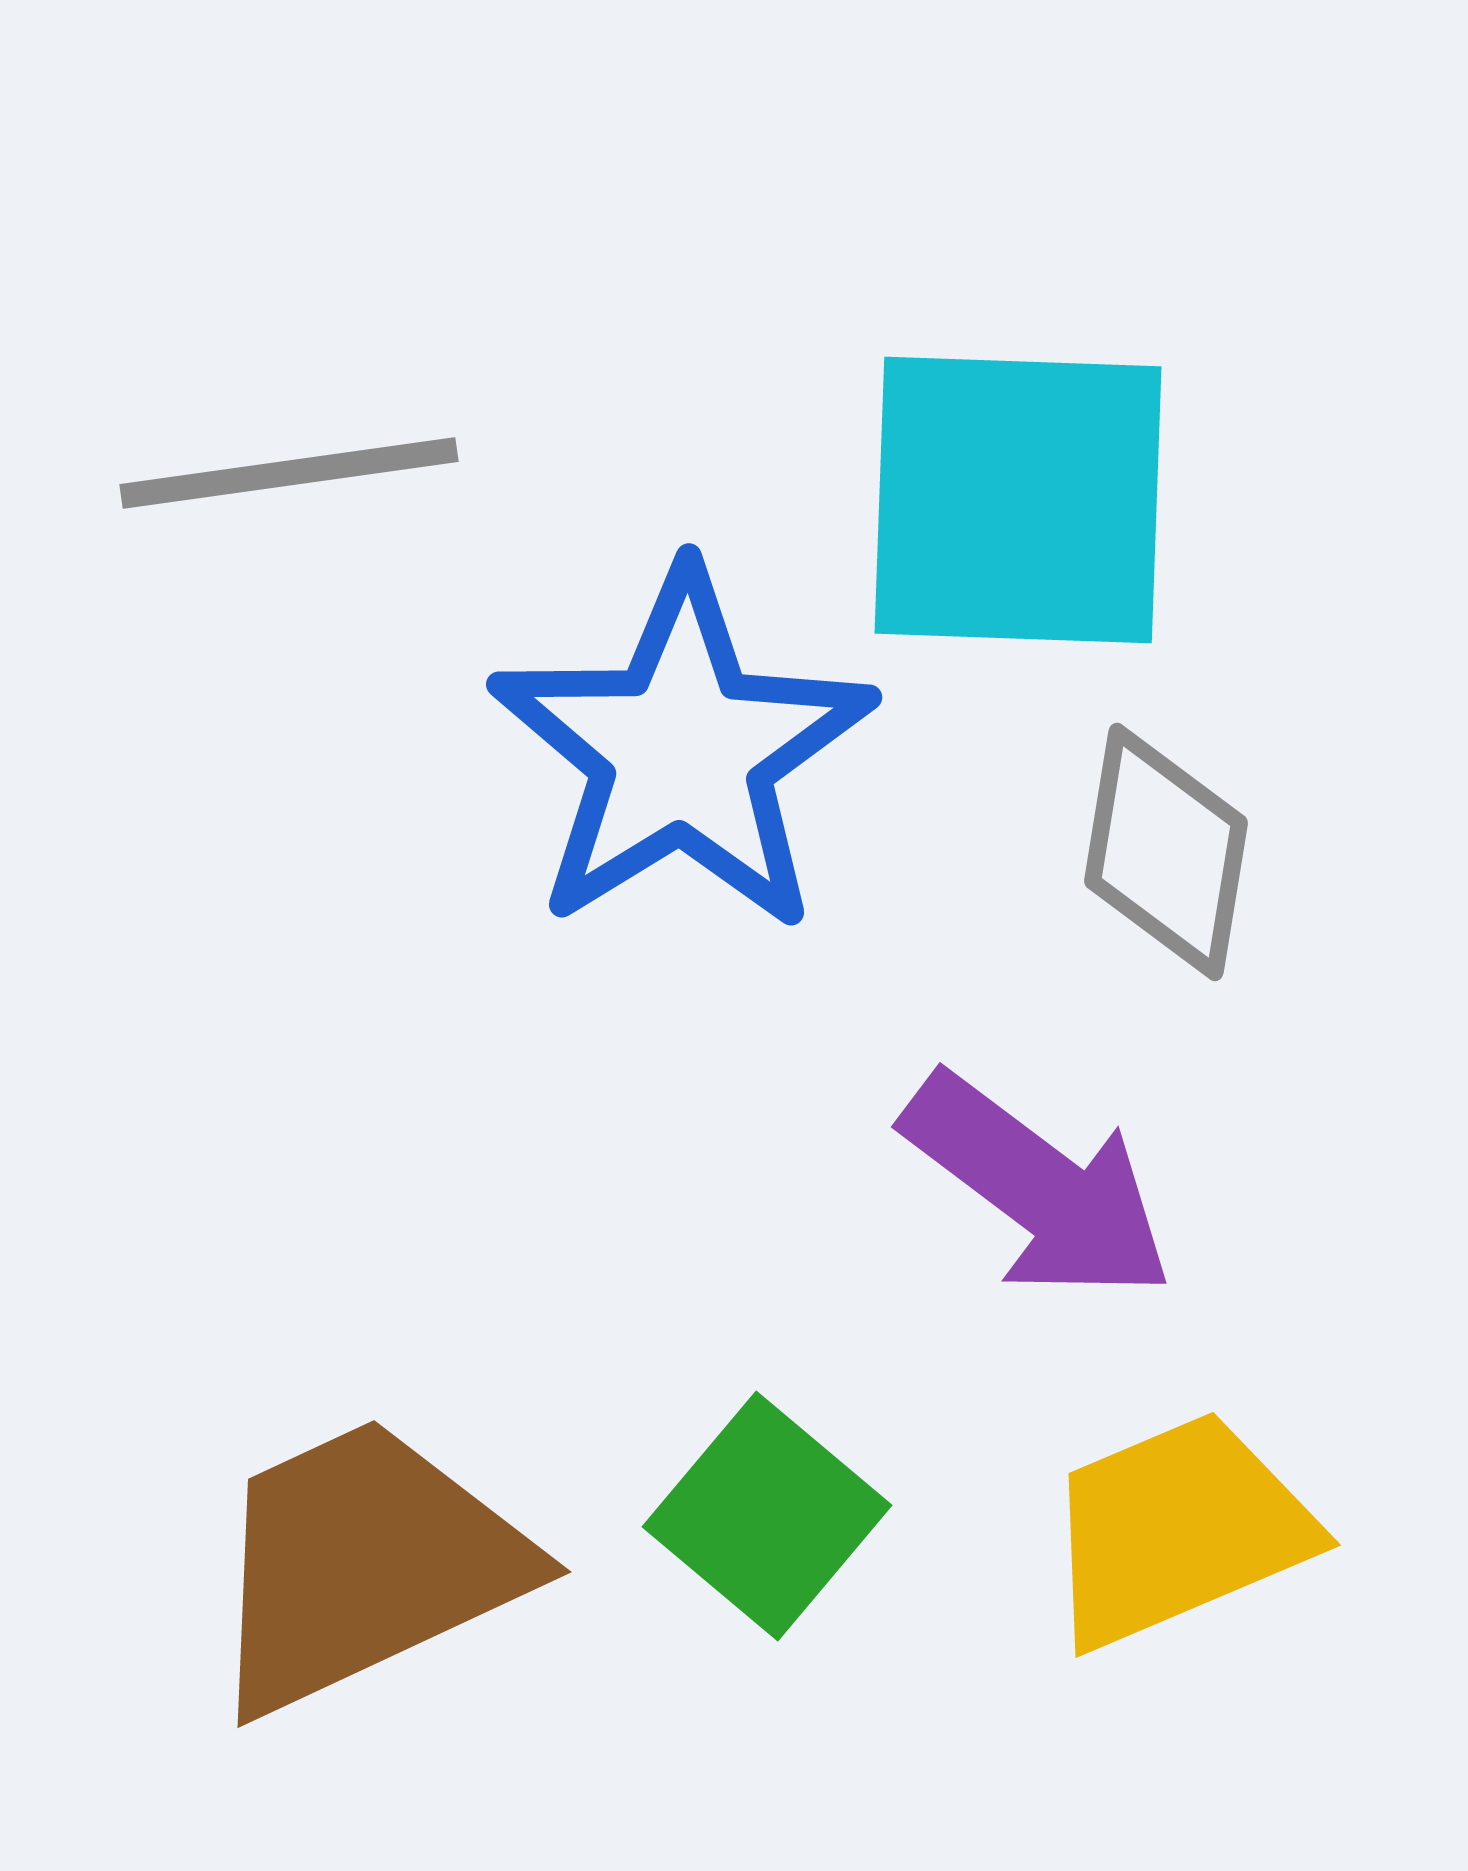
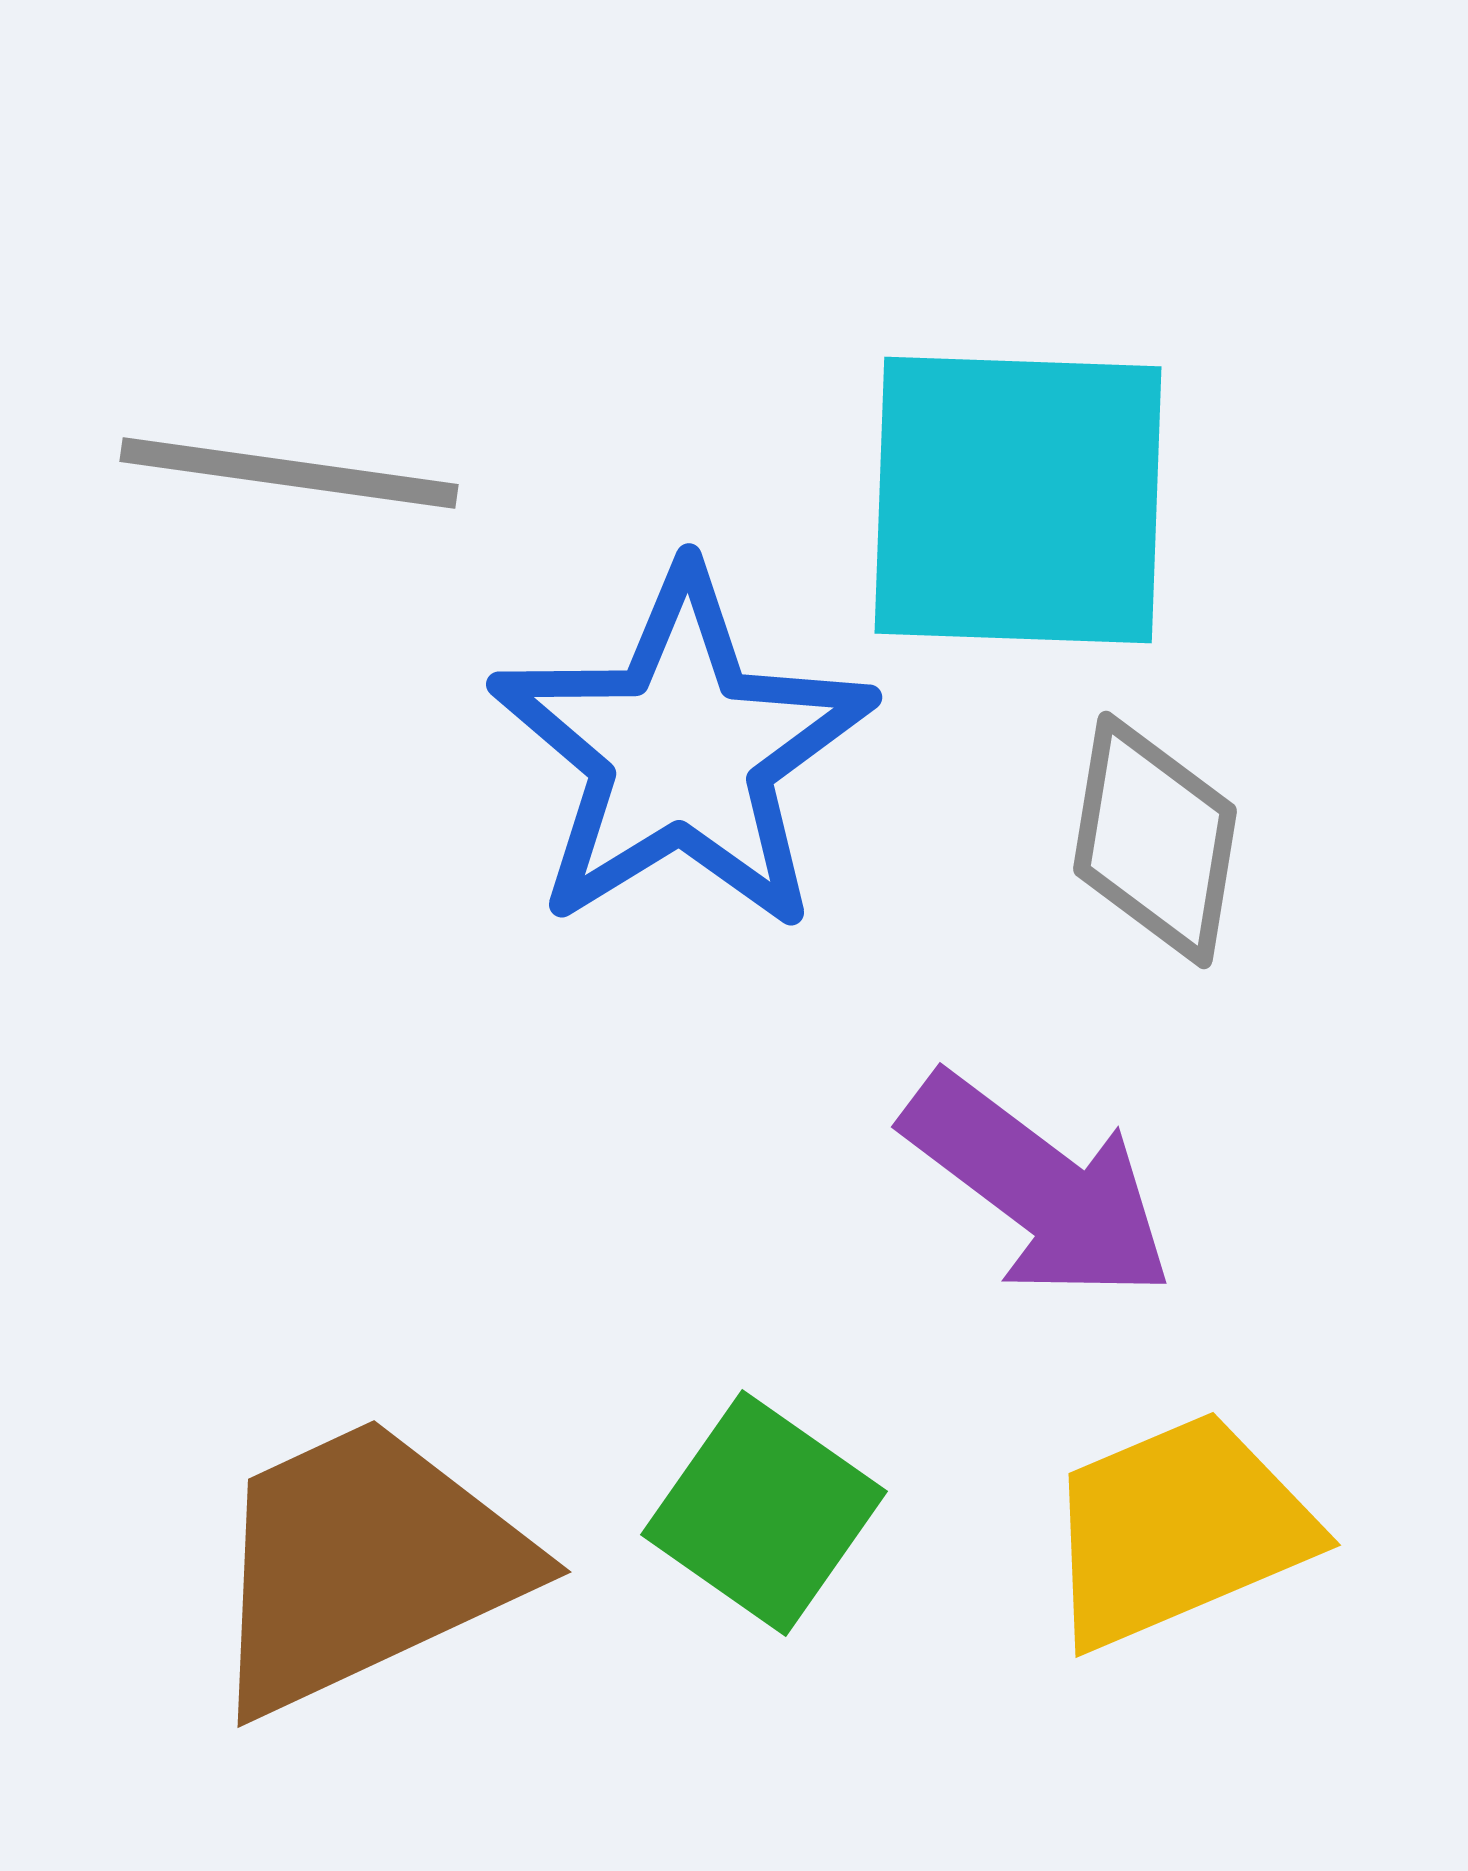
gray line: rotated 16 degrees clockwise
gray diamond: moved 11 px left, 12 px up
green square: moved 3 px left, 3 px up; rotated 5 degrees counterclockwise
